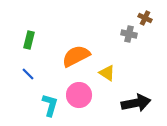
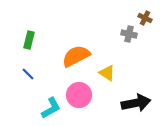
cyan L-shape: moved 1 px right, 3 px down; rotated 45 degrees clockwise
